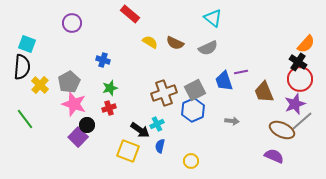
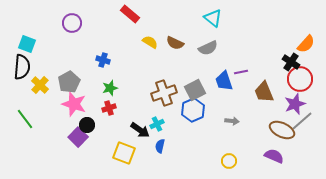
black cross: moved 7 px left
yellow square: moved 4 px left, 2 px down
yellow circle: moved 38 px right
